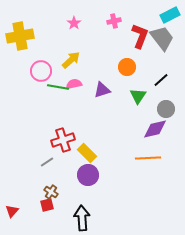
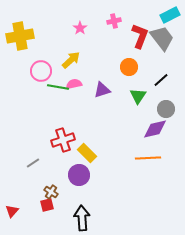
pink star: moved 6 px right, 5 px down
orange circle: moved 2 px right
gray line: moved 14 px left, 1 px down
purple circle: moved 9 px left
